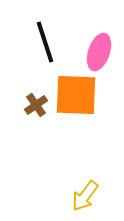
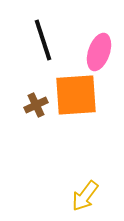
black line: moved 2 px left, 2 px up
orange square: rotated 6 degrees counterclockwise
brown cross: rotated 10 degrees clockwise
